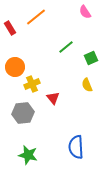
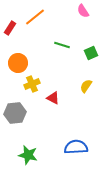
pink semicircle: moved 2 px left, 1 px up
orange line: moved 1 px left
red rectangle: rotated 64 degrees clockwise
green line: moved 4 px left, 2 px up; rotated 56 degrees clockwise
green square: moved 5 px up
orange circle: moved 3 px right, 4 px up
yellow semicircle: moved 1 px left, 1 px down; rotated 56 degrees clockwise
red triangle: rotated 24 degrees counterclockwise
gray hexagon: moved 8 px left
blue semicircle: rotated 90 degrees clockwise
